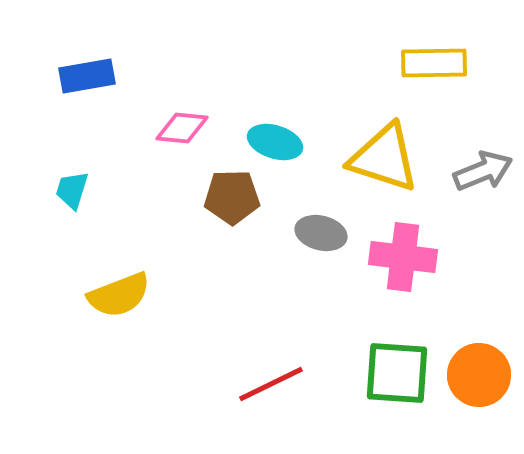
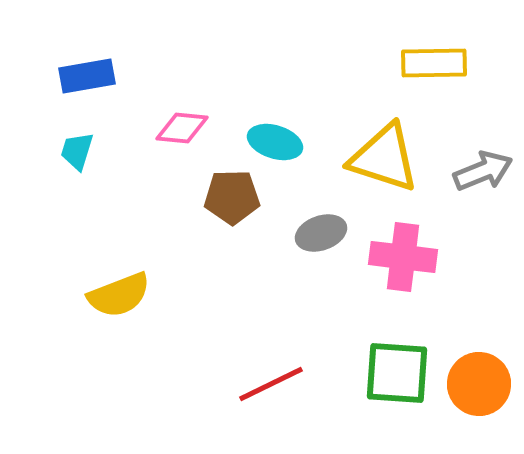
cyan trapezoid: moved 5 px right, 39 px up
gray ellipse: rotated 33 degrees counterclockwise
orange circle: moved 9 px down
